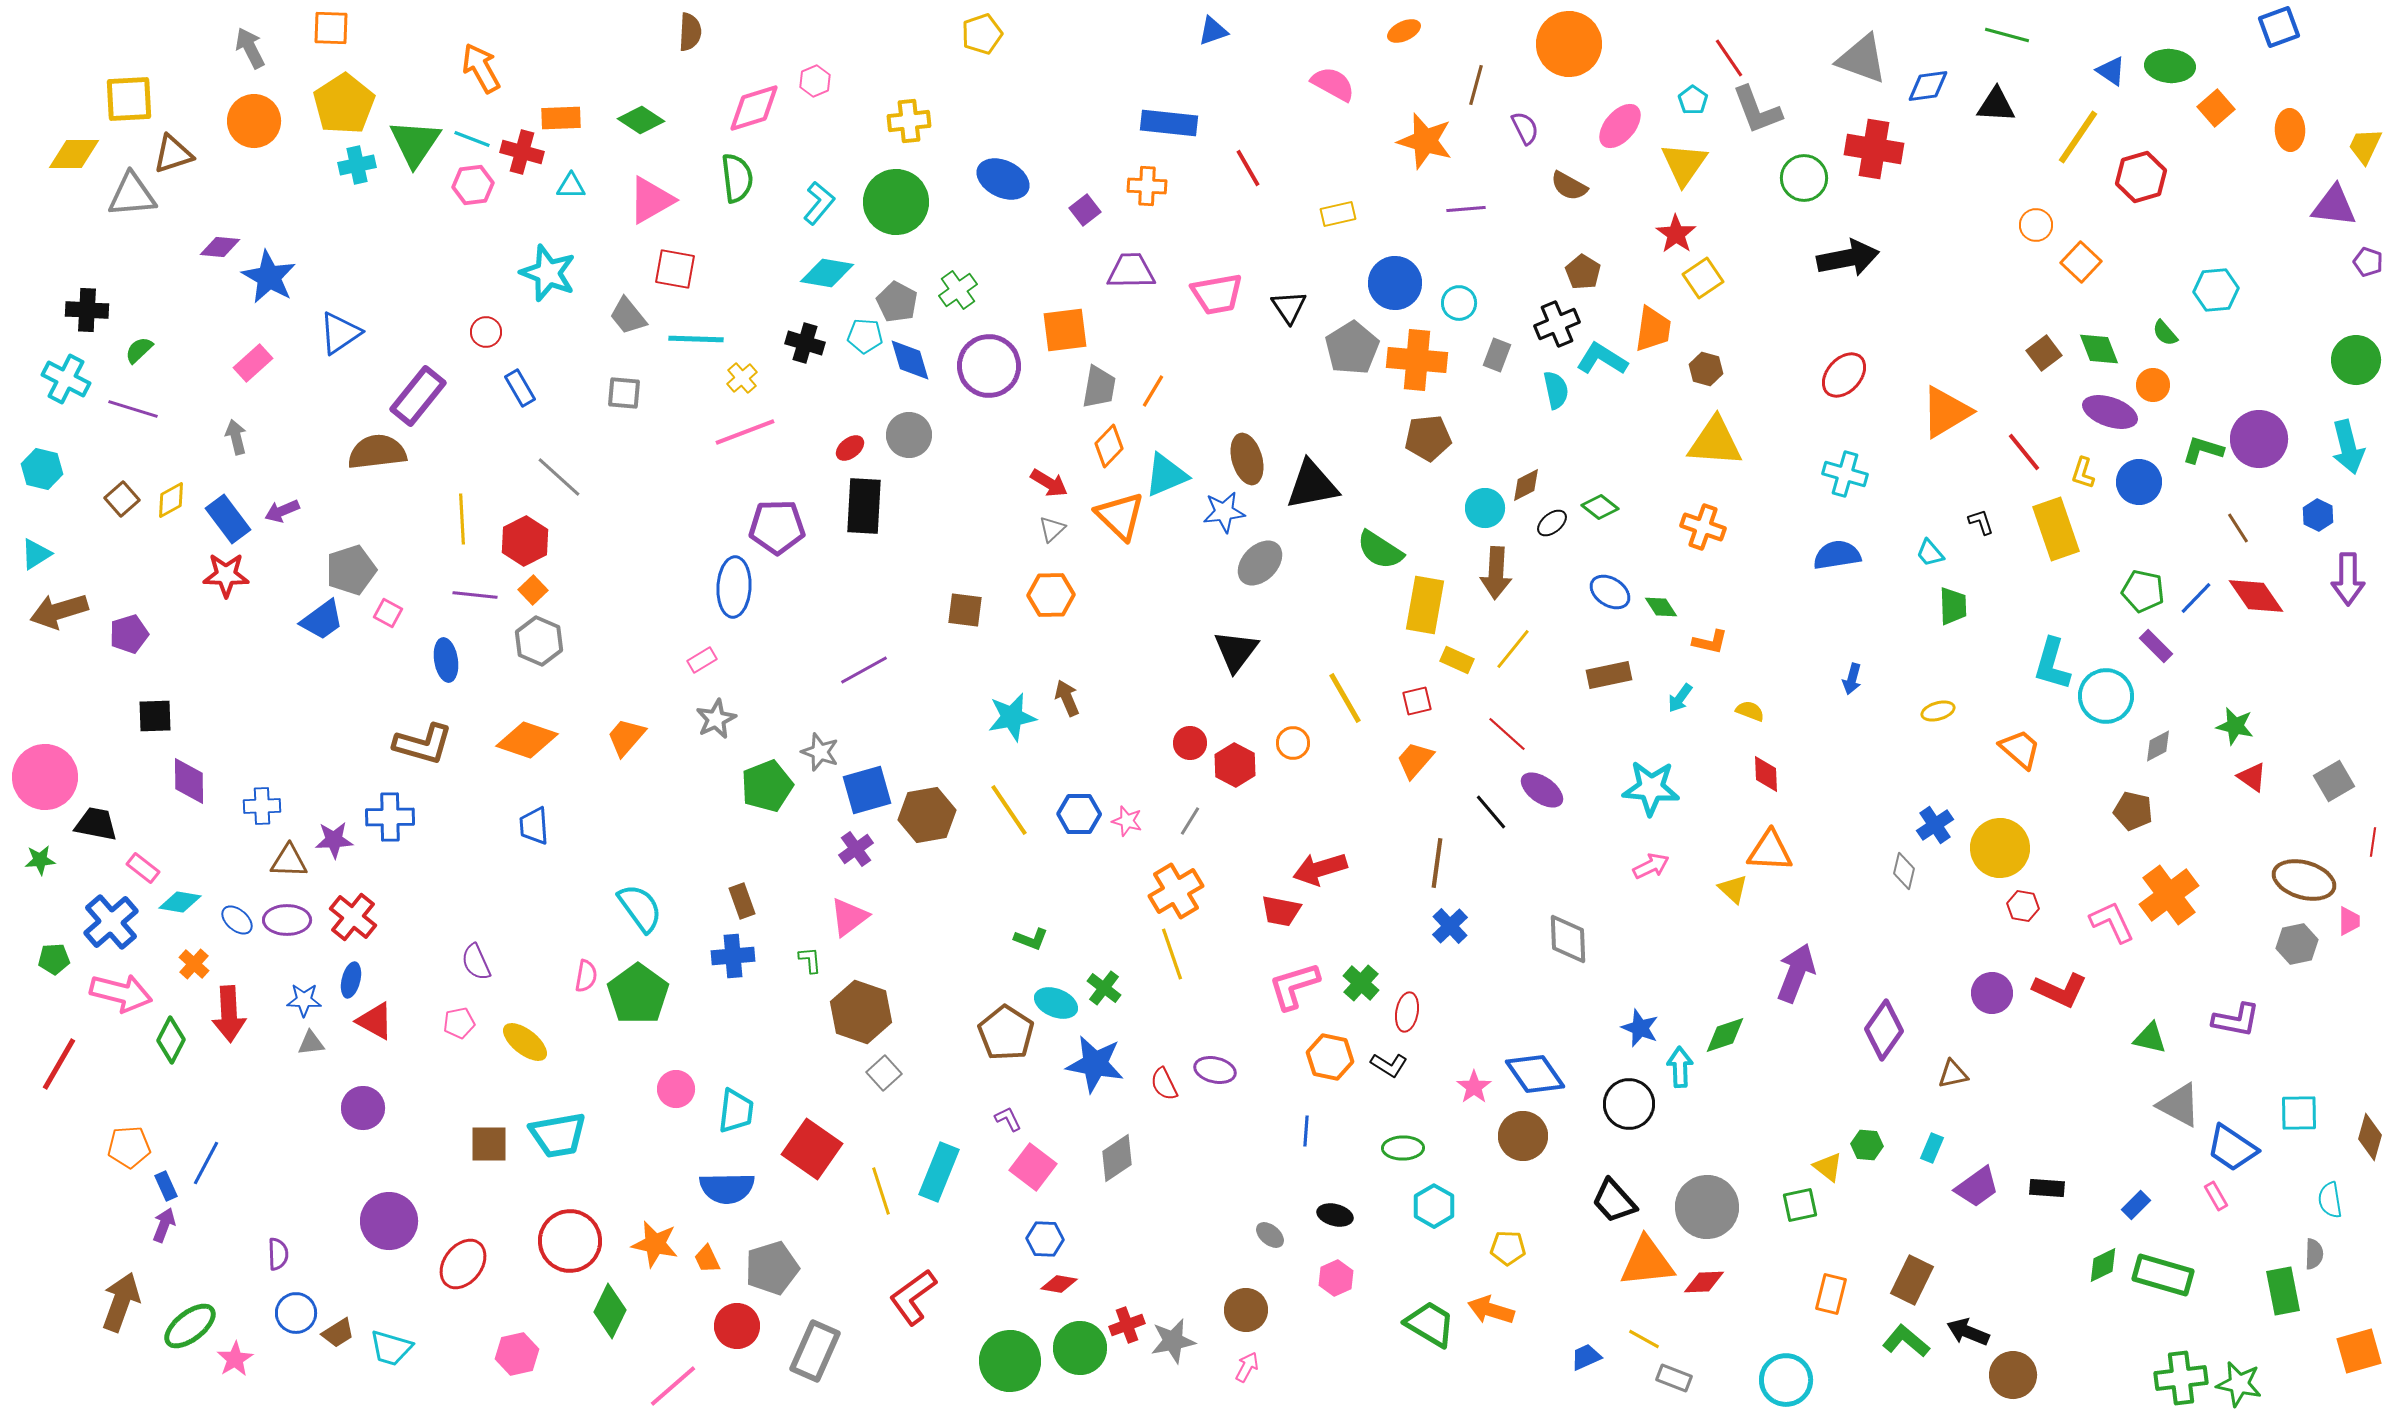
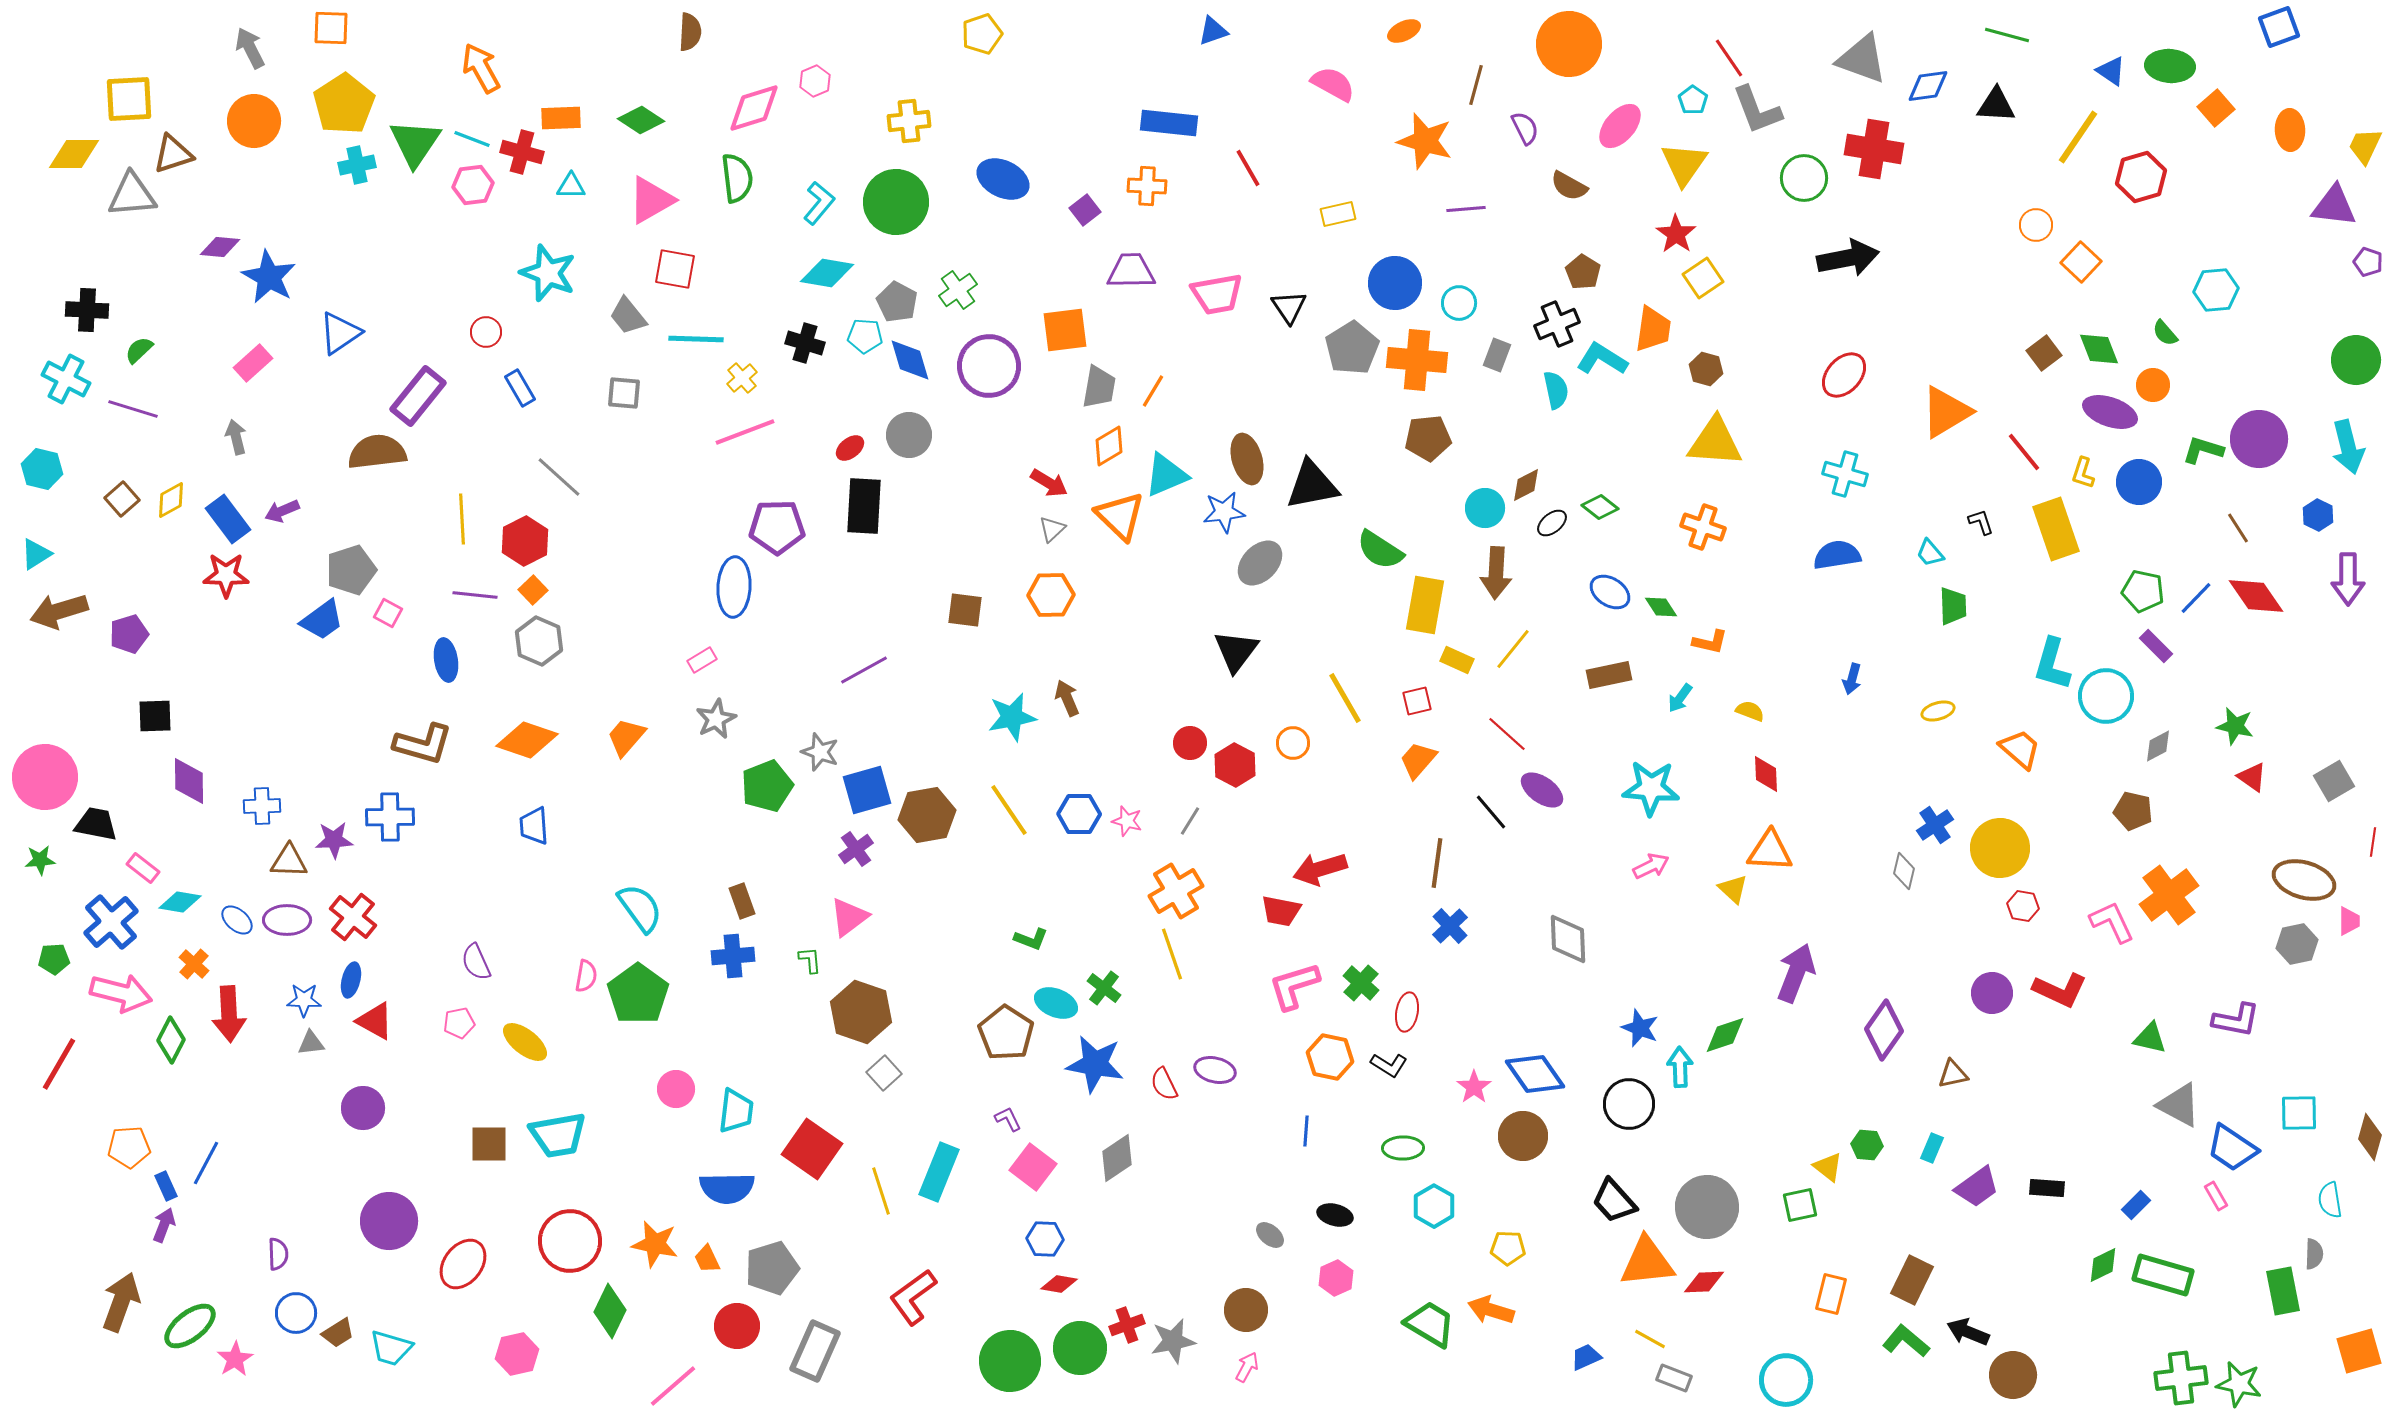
orange diamond at (1109, 446): rotated 15 degrees clockwise
orange trapezoid at (1415, 760): moved 3 px right
yellow line at (1644, 1339): moved 6 px right
